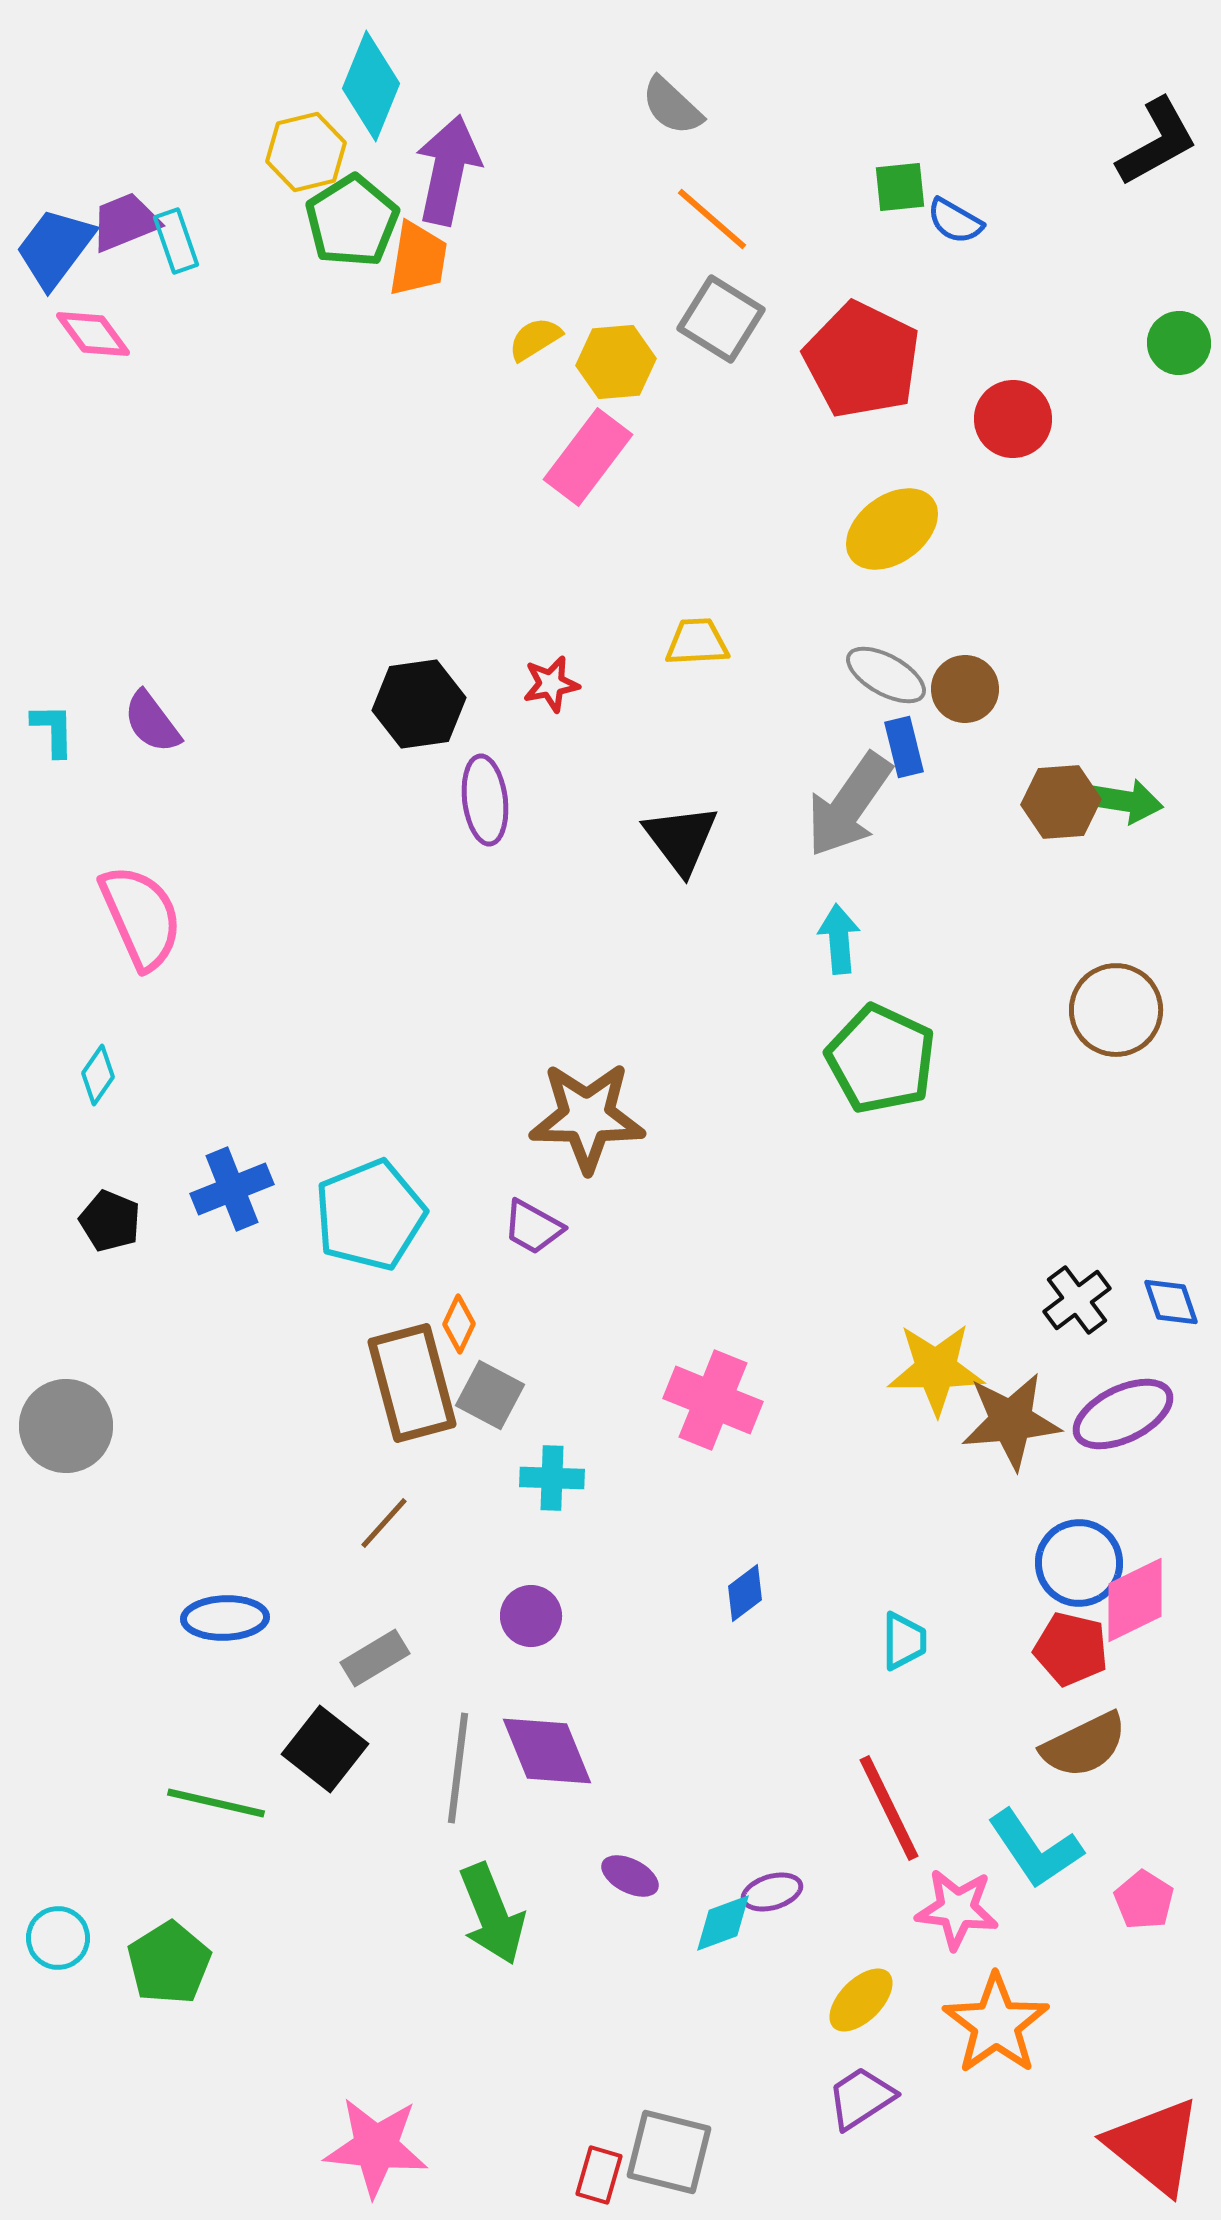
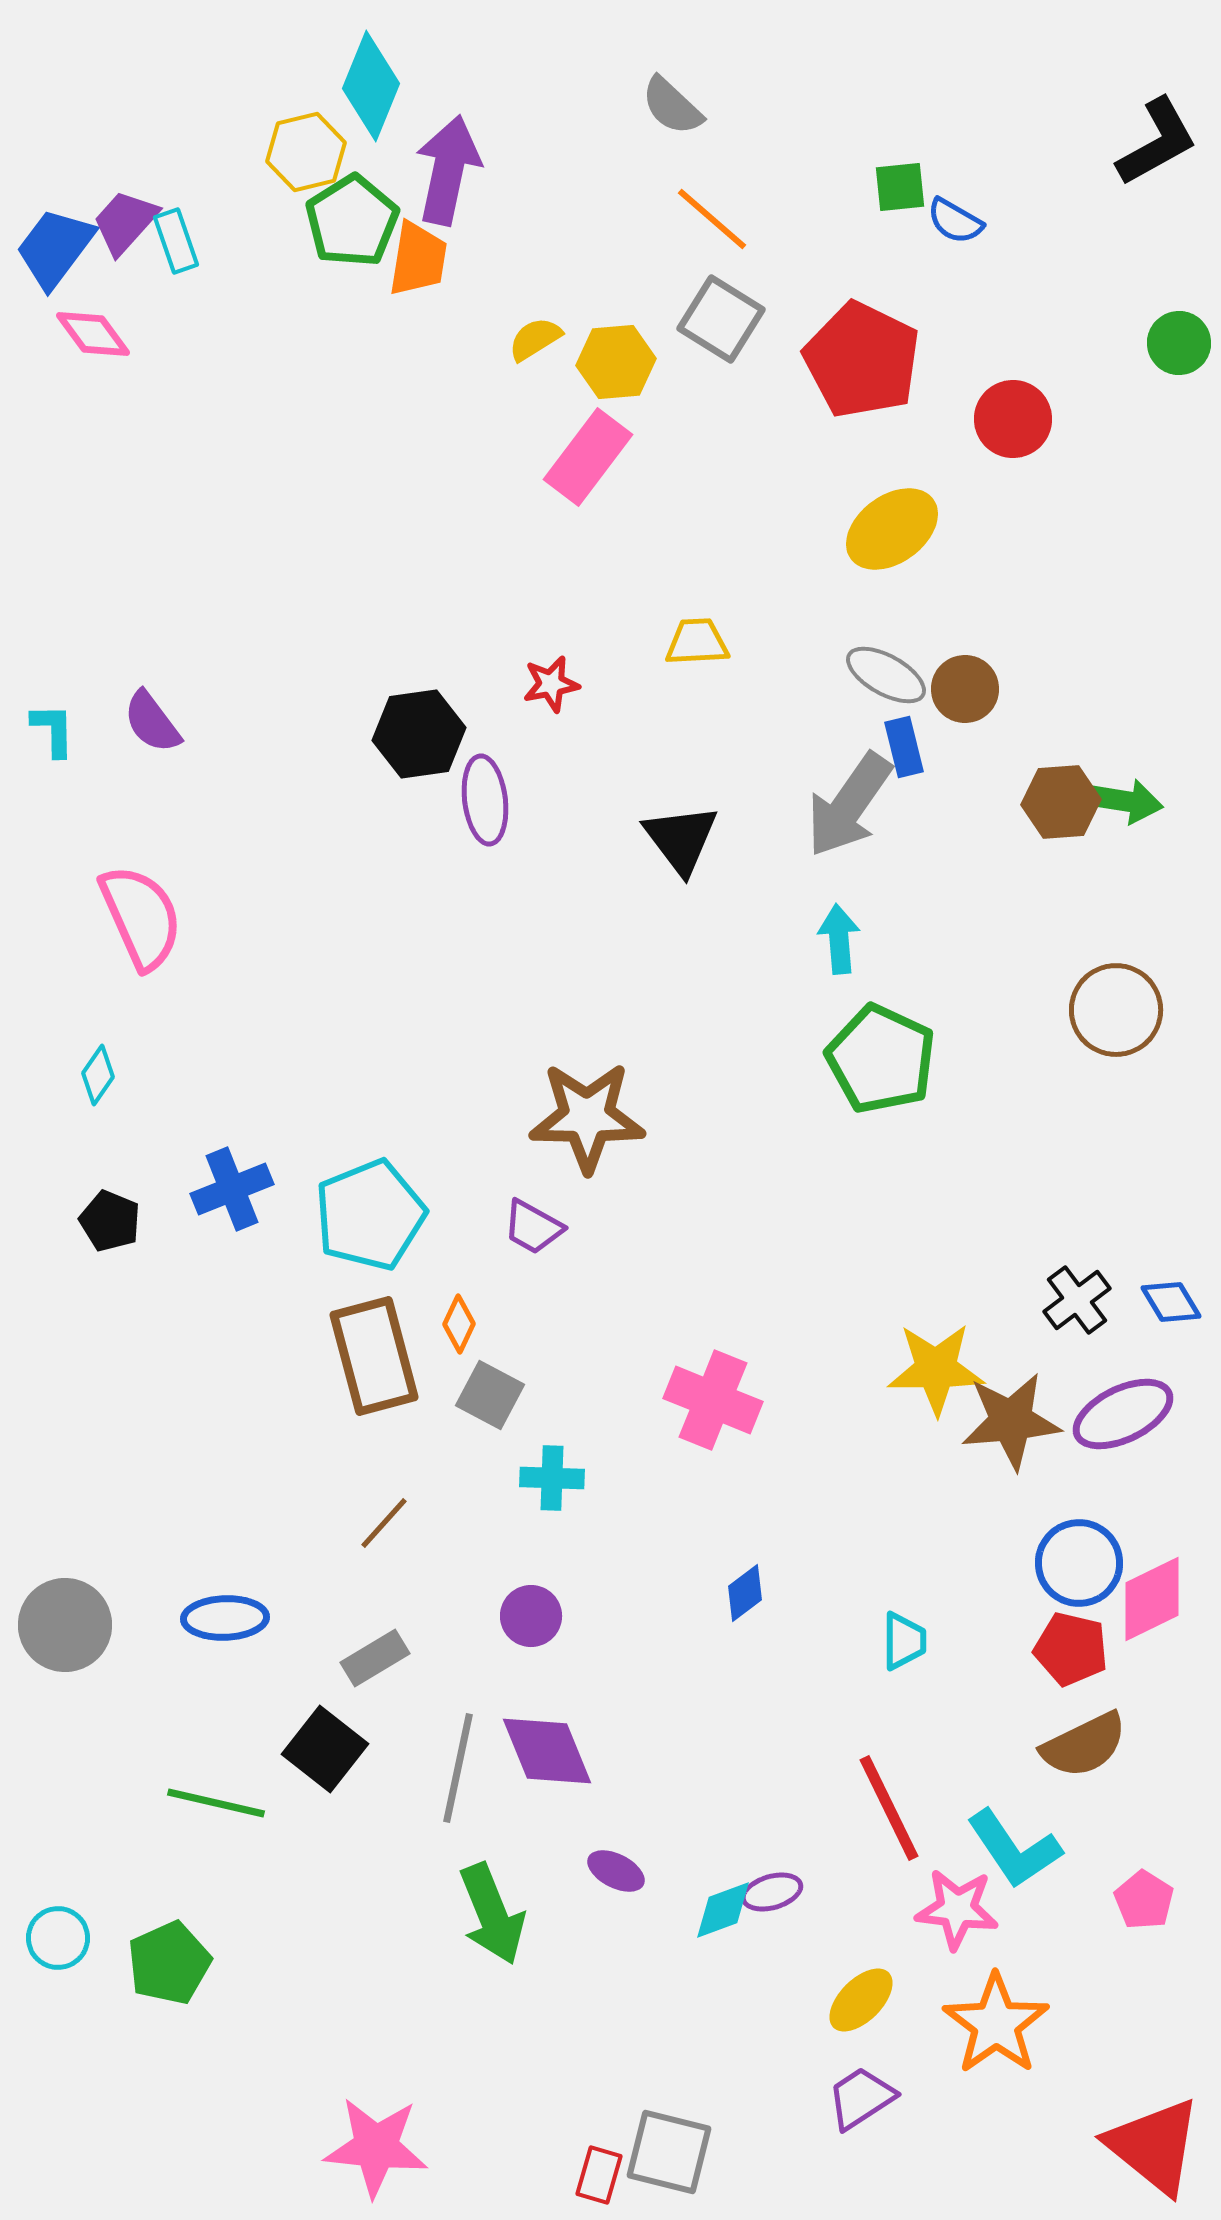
purple trapezoid at (125, 222): rotated 26 degrees counterclockwise
black hexagon at (419, 704): moved 30 px down
blue diamond at (1171, 1302): rotated 12 degrees counterclockwise
brown rectangle at (412, 1383): moved 38 px left, 27 px up
gray circle at (66, 1426): moved 1 px left, 199 px down
pink diamond at (1135, 1600): moved 17 px right, 1 px up
gray line at (458, 1768): rotated 5 degrees clockwise
cyan L-shape at (1035, 1849): moved 21 px left
purple ellipse at (630, 1876): moved 14 px left, 5 px up
cyan diamond at (723, 1923): moved 13 px up
green pentagon at (169, 1963): rotated 8 degrees clockwise
